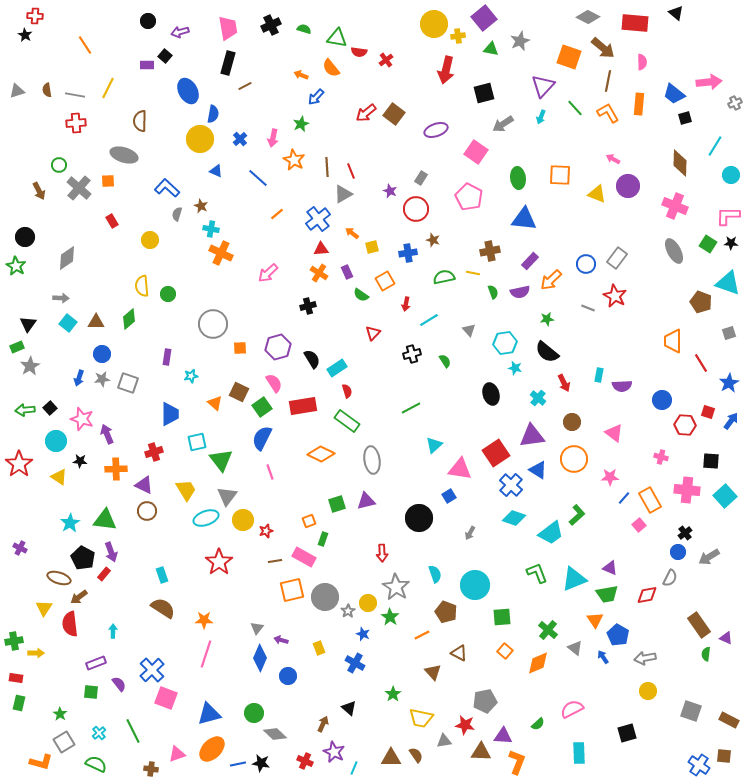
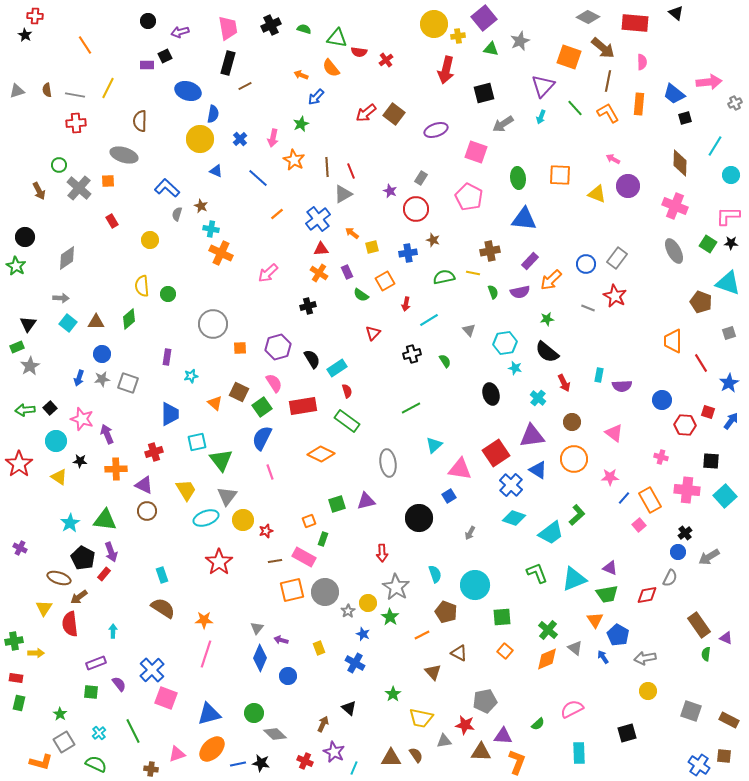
black square at (165, 56): rotated 24 degrees clockwise
blue ellipse at (188, 91): rotated 45 degrees counterclockwise
pink square at (476, 152): rotated 15 degrees counterclockwise
gray ellipse at (372, 460): moved 16 px right, 3 px down
gray circle at (325, 597): moved 5 px up
orange diamond at (538, 663): moved 9 px right, 4 px up
